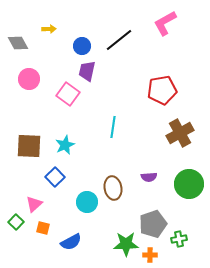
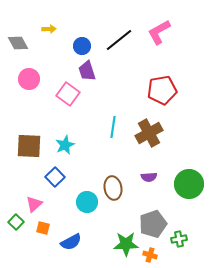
pink L-shape: moved 6 px left, 9 px down
purple trapezoid: rotated 30 degrees counterclockwise
brown cross: moved 31 px left
orange cross: rotated 16 degrees clockwise
